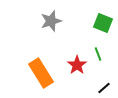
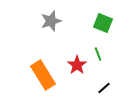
orange rectangle: moved 2 px right, 2 px down
